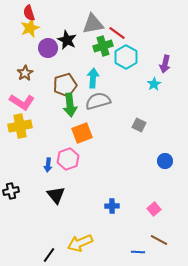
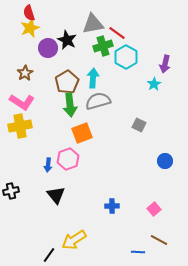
brown pentagon: moved 2 px right, 3 px up; rotated 15 degrees counterclockwise
yellow arrow: moved 6 px left, 3 px up; rotated 10 degrees counterclockwise
